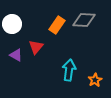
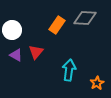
gray diamond: moved 1 px right, 2 px up
white circle: moved 6 px down
red triangle: moved 5 px down
orange star: moved 2 px right, 3 px down
